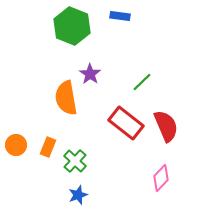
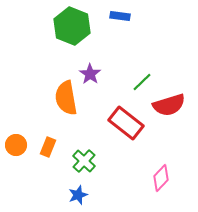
red semicircle: moved 3 px right, 21 px up; rotated 96 degrees clockwise
green cross: moved 9 px right
